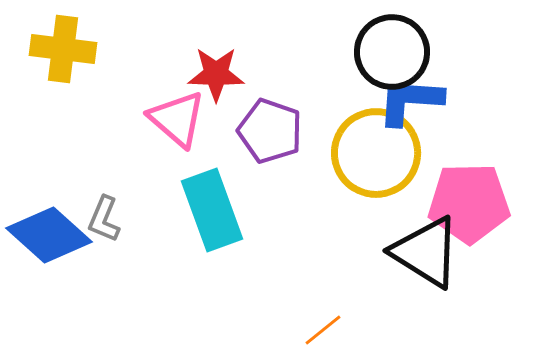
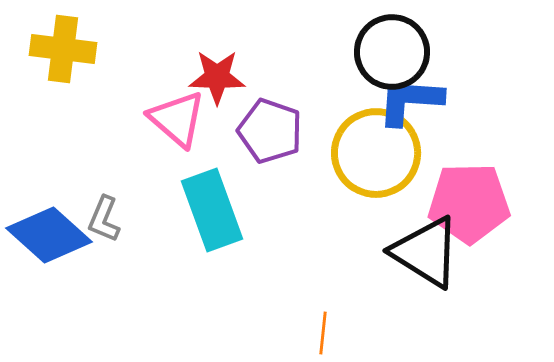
red star: moved 1 px right, 3 px down
orange line: moved 3 px down; rotated 45 degrees counterclockwise
